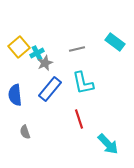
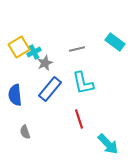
yellow square: rotated 10 degrees clockwise
cyan cross: moved 3 px left, 1 px up
